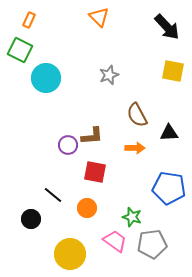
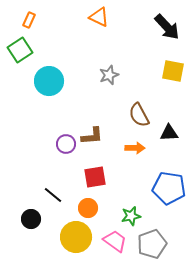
orange triangle: rotated 20 degrees counterclockwise
green square: rotated 30 degrees clockwise
cyan circle: moved 3 px right, 3 px down
brown semicircle: moved 2 px right
purple circle: moved 2 px left, 1 px up
red square: moved 5 px down; rotated 20 degrees counterclockwise
orange circle: moved 1 px right
green star: moved 1 px left, 1 px up; rotated 30 degrees counterclockwise
gray pentagon: rotated 12 degrees counterclockwise
yellow circle: moved 6 px right, 17 px up
